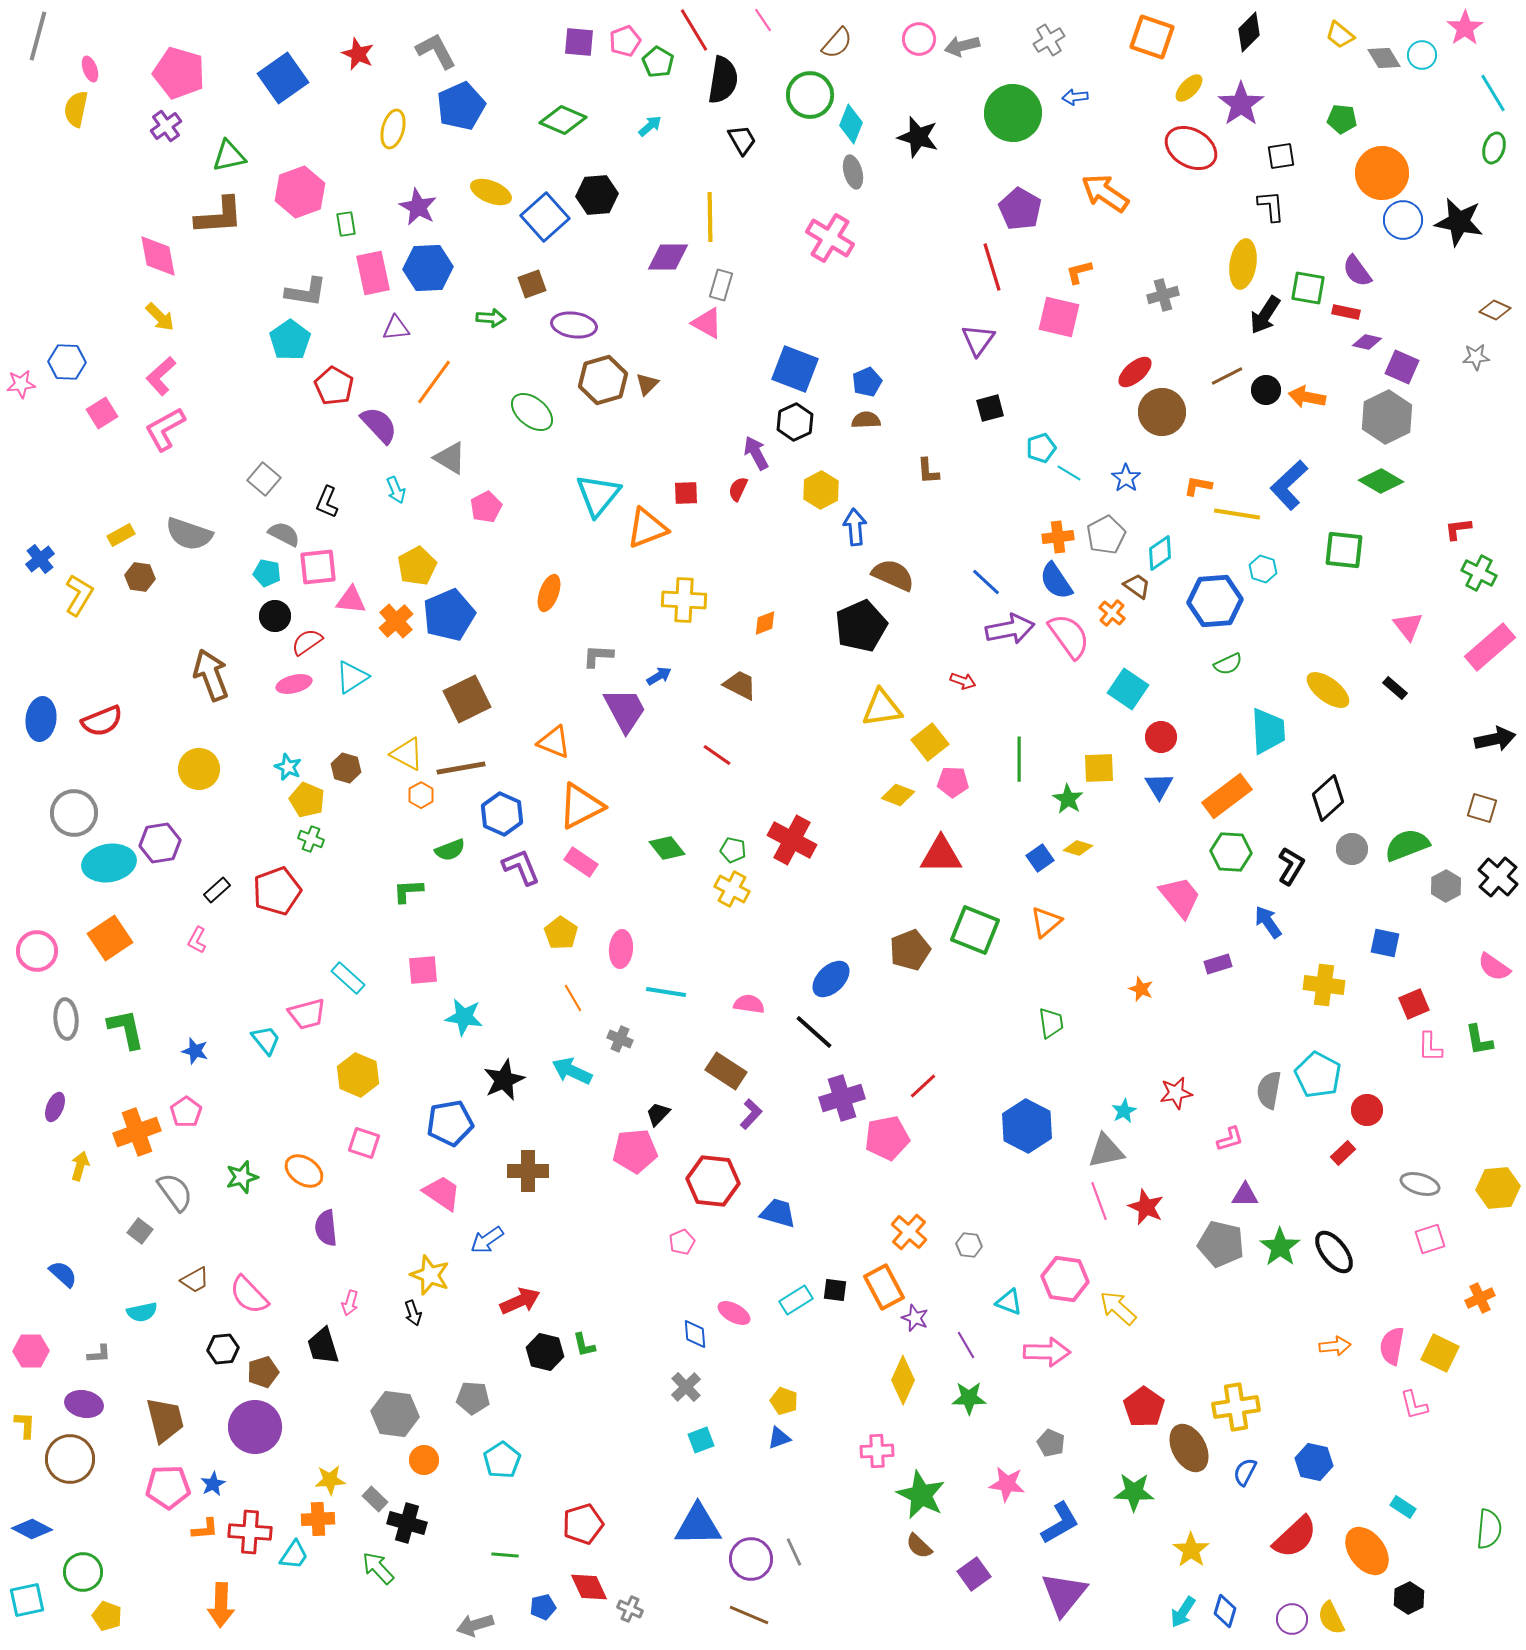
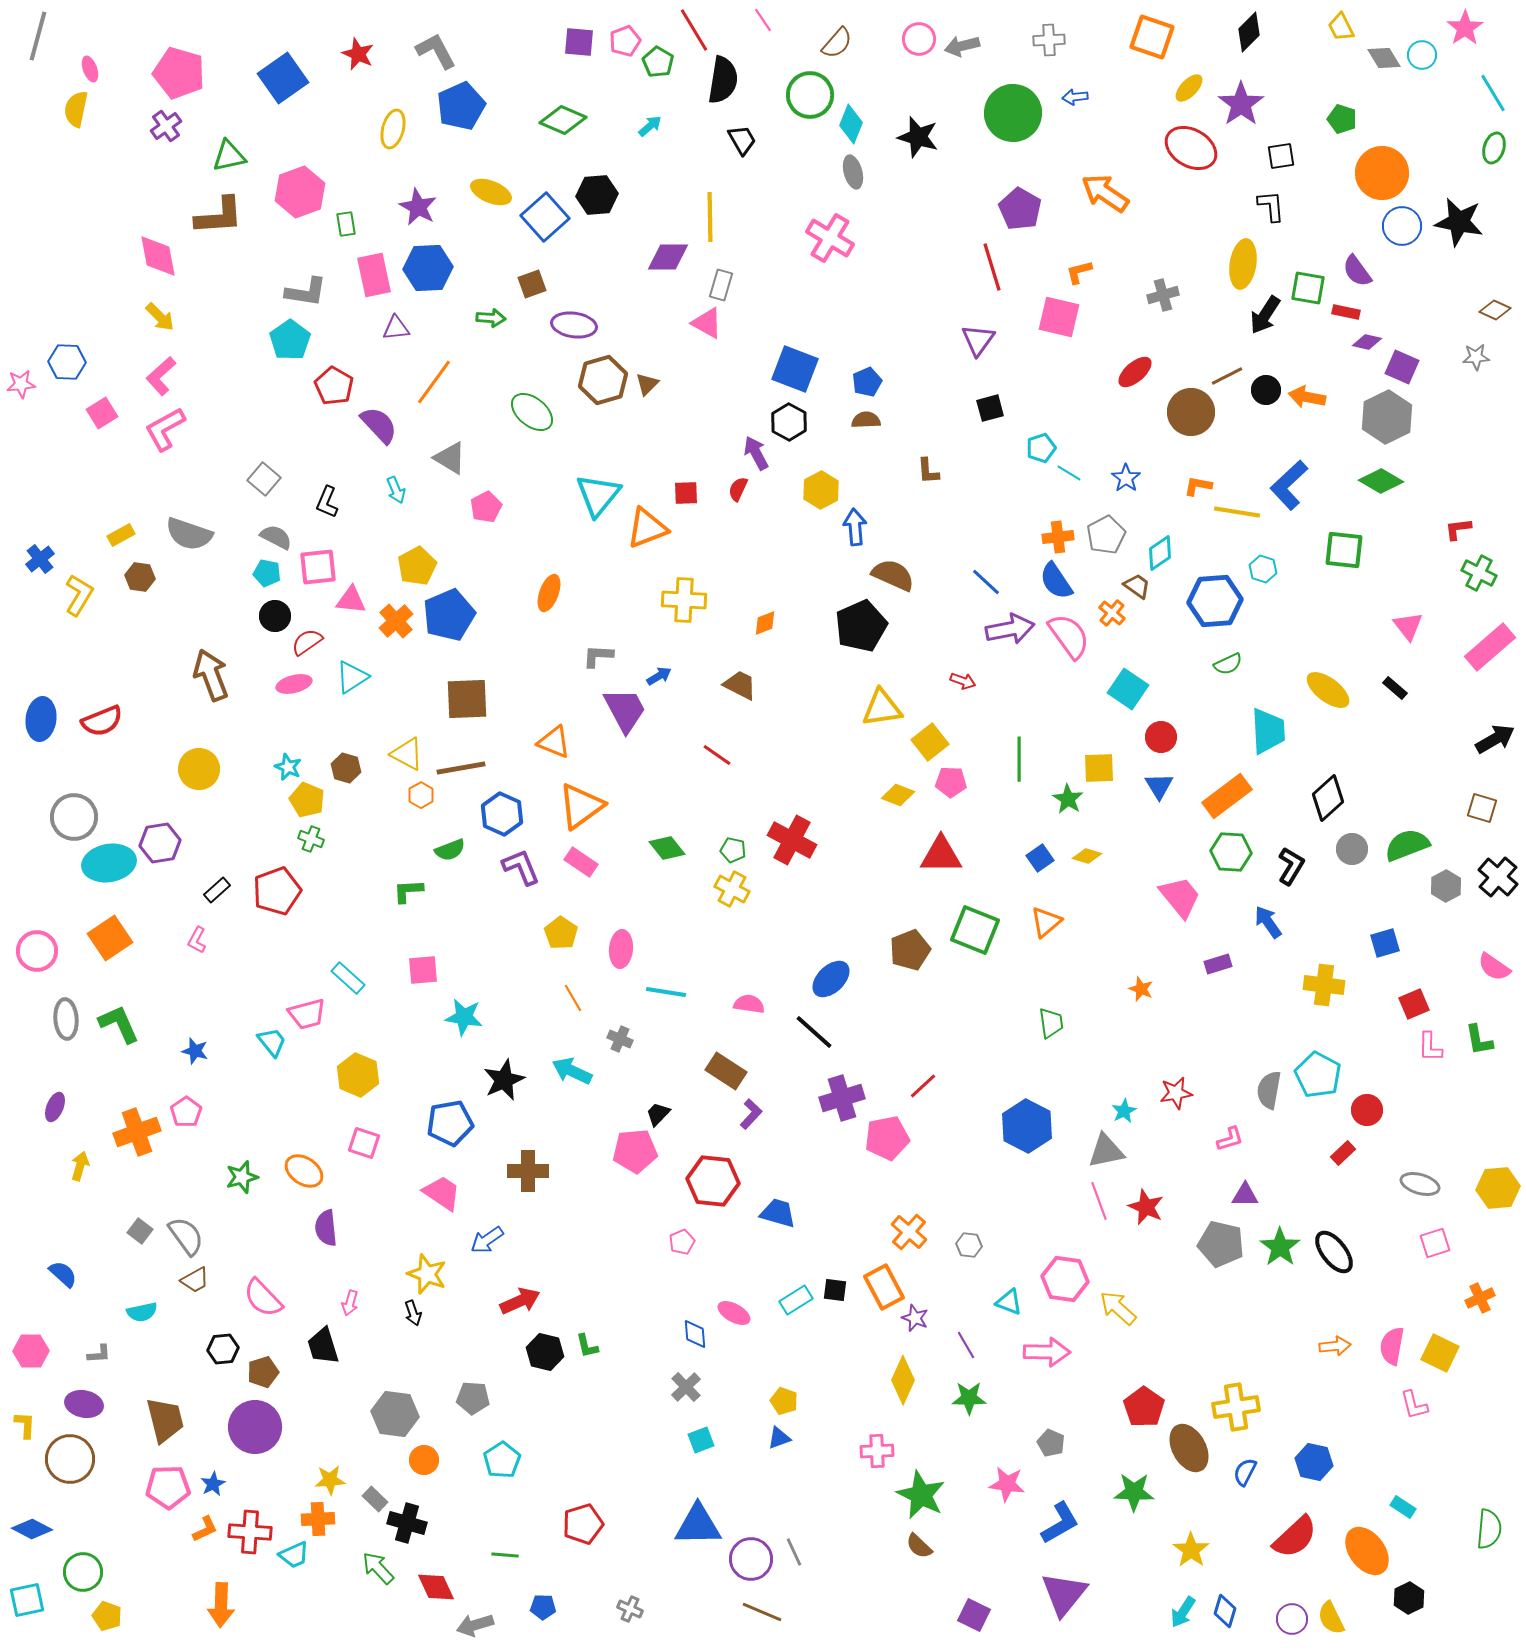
yellow trapezoid at (1340, 35): moved 1 px right, 8 px up; rotated 24 degrees clockwise
gray cross at (1049, 40): rotated 28 degrees clockwise
green pentagon at (1342, 119): rotated 12 degrees clockwise
blue circle at (1403, 220): moved 1 px left, 6 px down
pink rectangle at (373, 273): moved 1 px right, 2 px down
brown circle at (1162, 412): moved 29 px right
black hexagon at (795, 422): moved 6 px left; rotated 6 degrees counterclockwise
yellow line at (1237, 514): moved 2 px up
gray semicircle at (284, 534): moved 8 px left, 3 px down
brown square at (467, 699): rotated 24 degrees clockwise
black arrow at (1495, 739): rotated 18 degrees counterclockwise
pink pentagon at (953, 782): moved 2 px left
orange triangle at (581, 806): rotated 9 degrees counterclockwise
gray circle at (74, 813): moved 4 px down
yellow diamond at (1078, 848): moved 9 px right, 8 px down
blue square at (1385, 943): rotated 28 degrees counterclockwise
green L-shape at (126, 1029): moved 7 px left, 5 px up; rotated 12 degrees counterclockwise
cyan trapezoid at (266, 1040): moved 6 px right, 2 px down
gray semicircle at (175, 1192): moved 11 px right, 44 px down
pink square at (1430, 1239): moved 5 px right, 4 px down
yellow star at (430, 1275): moved 3 px left, 1 px up
pink semicircle at (249, 1295): moved 14 px right, 3 px down
green L-shape at (584, 1345): moved 3 px right, 1 px down
orange L-shape at (205, 1529): rotated 20 degrees counterclockwise
cyan trapezoid at (294, 1555): rotated 32 degrees clockwise
purple square at (974, 1574): moved 41 px down; rotated 28 degrees counterclockwise
red diamond at (589, 1587): moved 153 px left
blue pentagon at (543, 1607): rotated 15 degrees clockwise
brown line at (749, 1615): moved 13 px right, 3 px up
